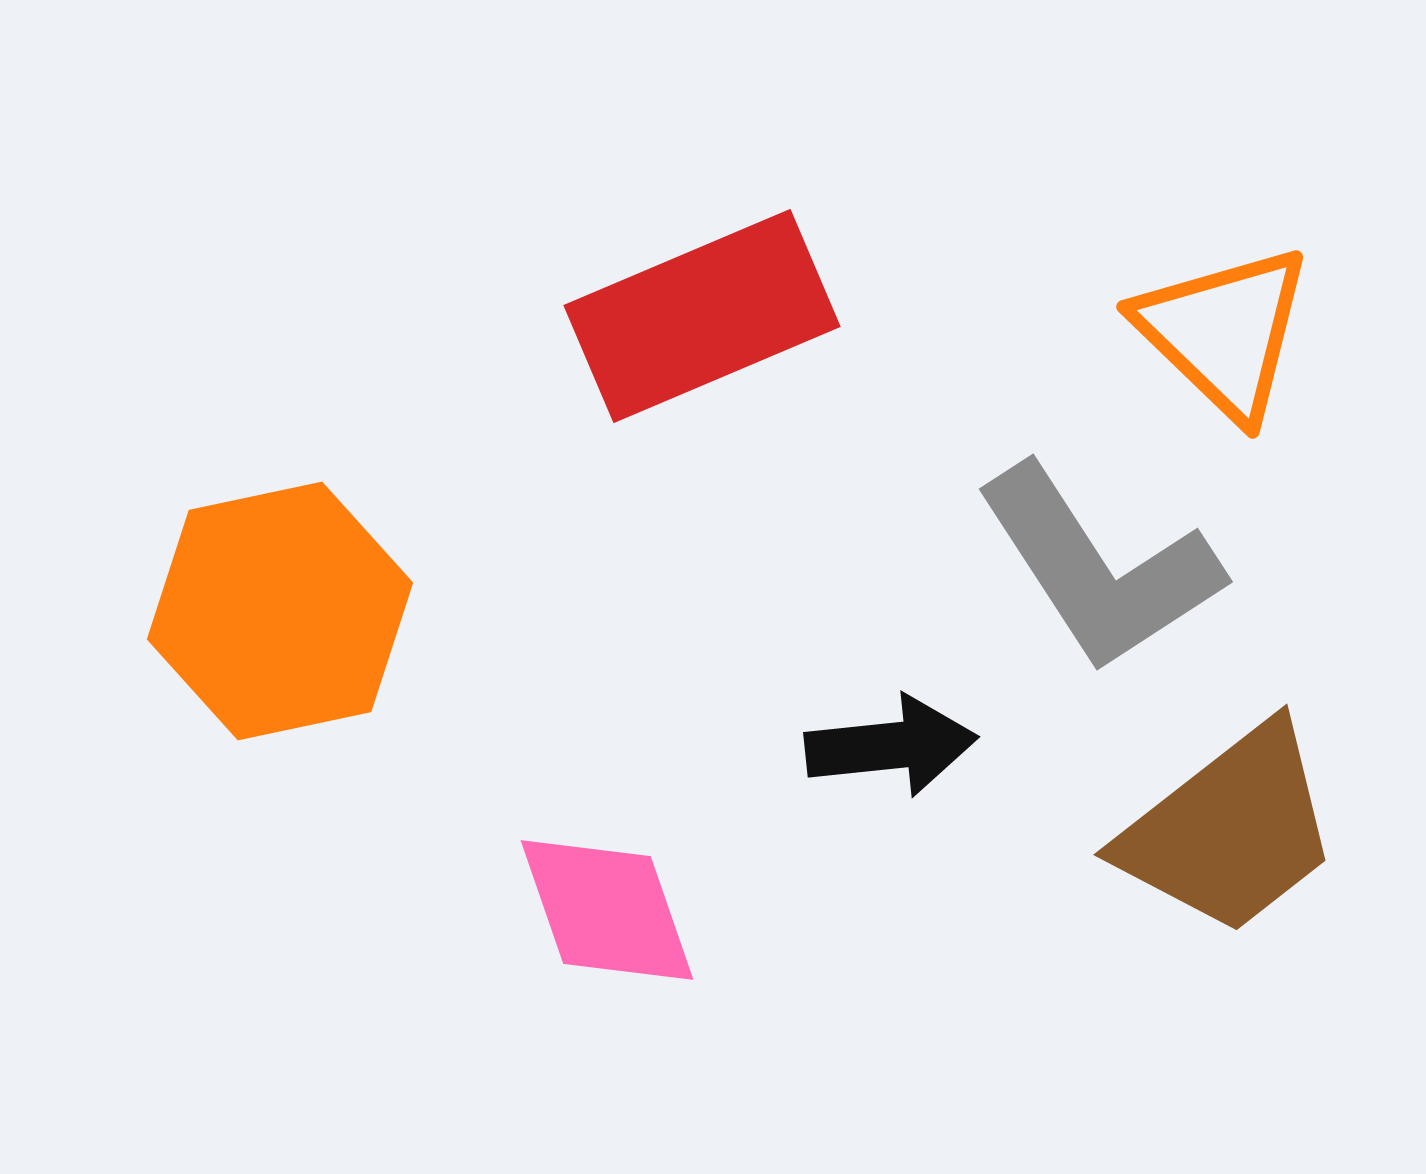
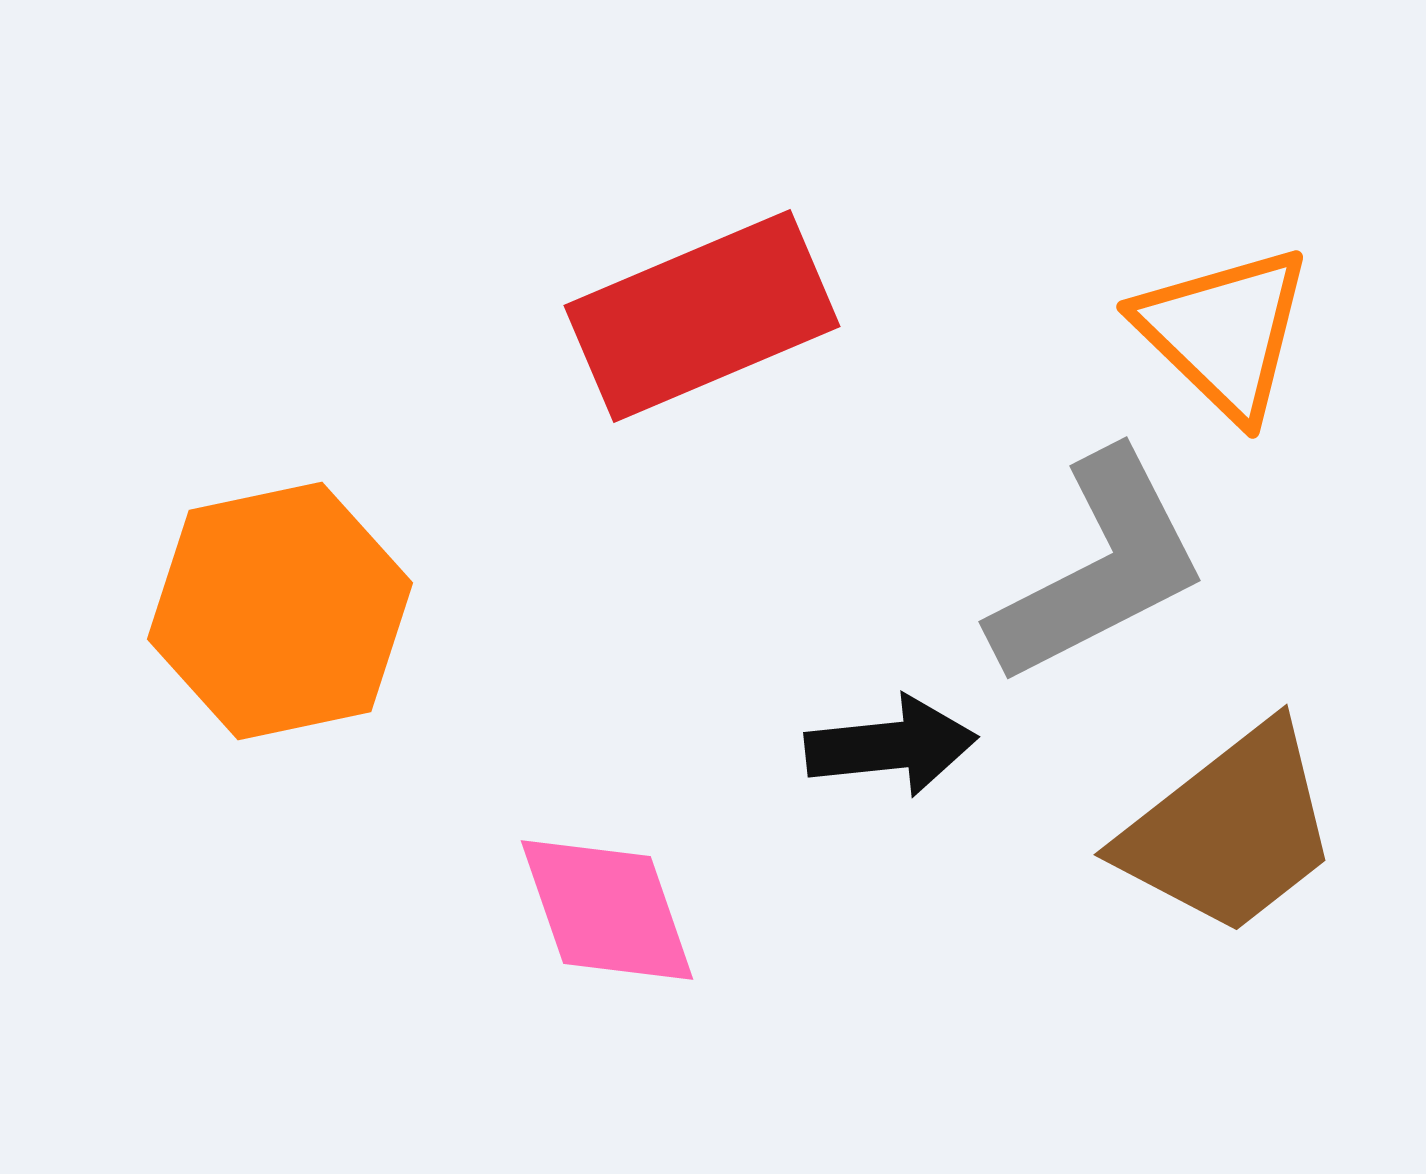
gray L-shape: rotated 84 degrees counterclockwise
